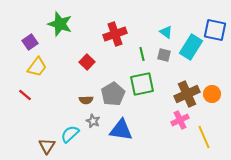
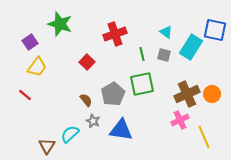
brown semicircle: rotated 128 degrees counterclockwise
